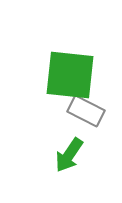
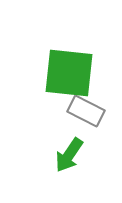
green square: moved 1 px left, 2 px up
